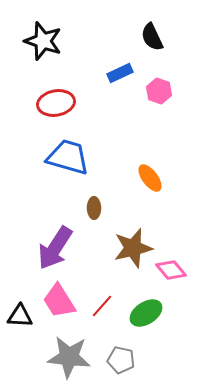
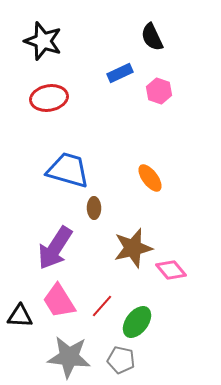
red ellipse: moved 7 px left, 5 px up
blue trapezoid: moved 13 px down
green ellipse: moved 9 px left, 9 px down; rotated 20 degrees counterclockwise
